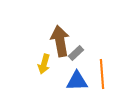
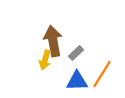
brown arrow: moved 7 px left
yellow arrow: moved 1 px right, 4 px up
orange line: rotated 36 degrees clockwise
